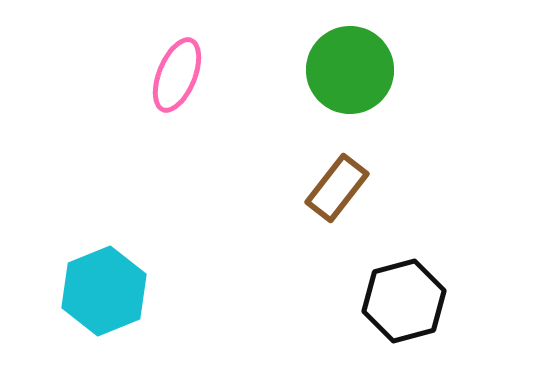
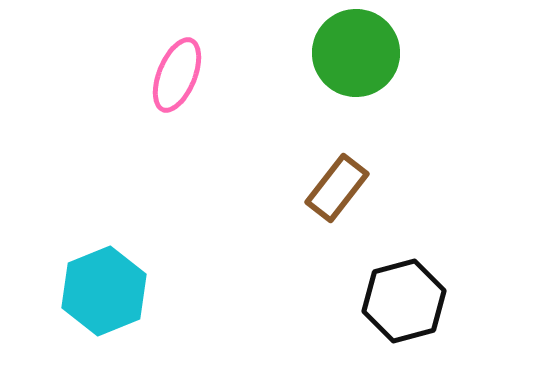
green circle: moved 6 px right, 17 px up
